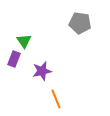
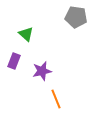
gray pentagon: moved 4 px left, 6 px up
green triangle: moved 2 px right, 7 px up; rotated 14 degrees counterclockwise
purple rectangle: moved 2 px down
